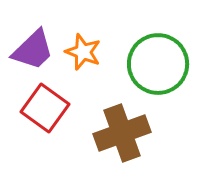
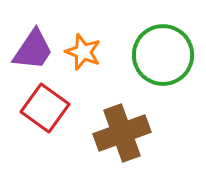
purple trapezoid: rotated 12 degrees counterclockwise
green circle: moved 5 px right, 9 px up
